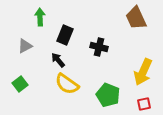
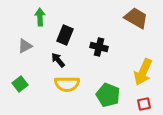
brown trapezoid: rotated 145 degrees clockwise
yellow semicircle: rotated 35 degrees counterclockwise
